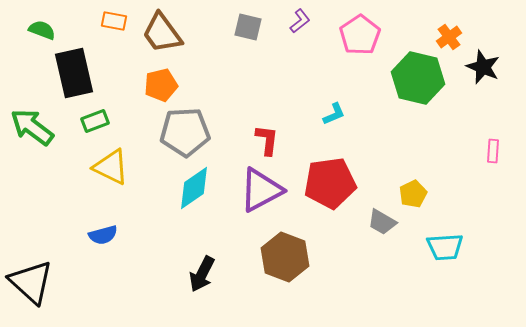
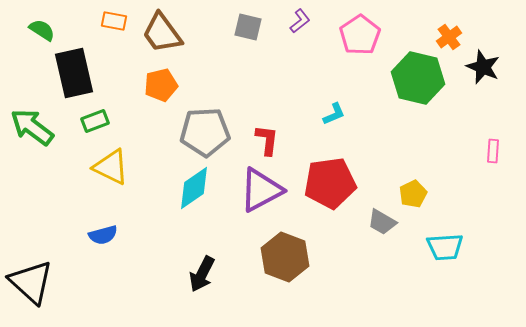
green semicircle: rotated 12 degrees clockwise
gray pentagon: moved 20 px right
